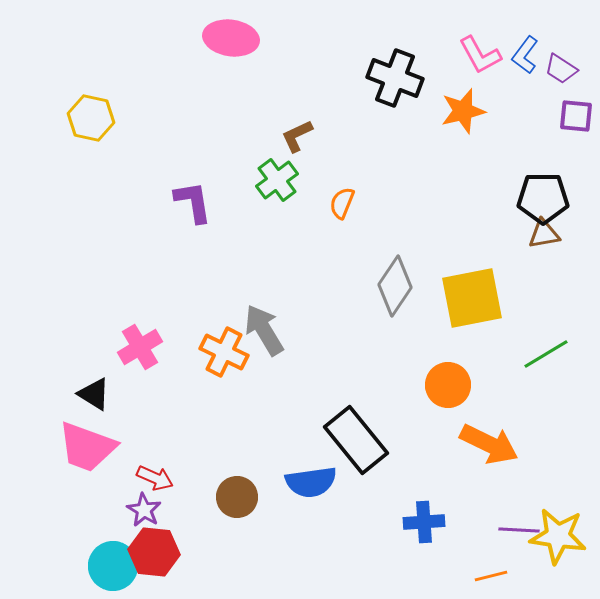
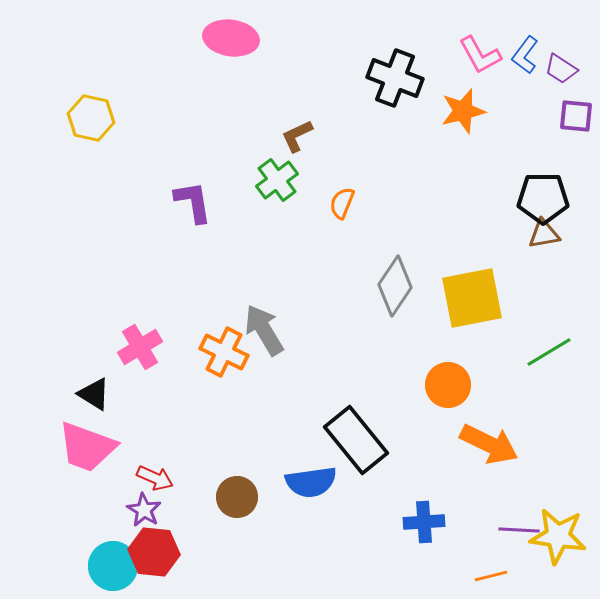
green line: moved 3 px right, 2 px up
